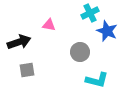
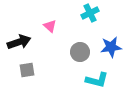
pink triangle: moved 1 px right, 1 px down; rotated 32 degrees clockwise
blue star: moved 4 px right, 16 px down; rotated 30 degrees counterclockwise
